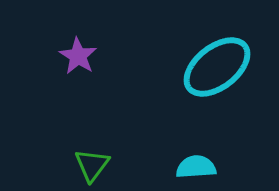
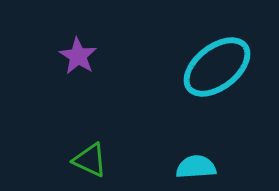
green triangle: moved 2 px left, 5 px up; rotated 42 degrees counterclockwise
